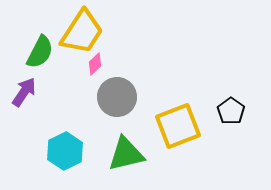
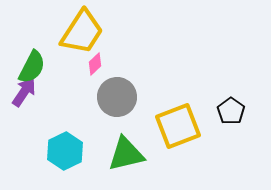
green semicircle: moved 8 px left, 15 px down
